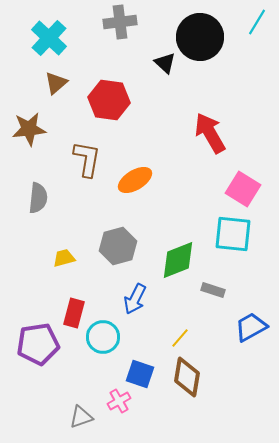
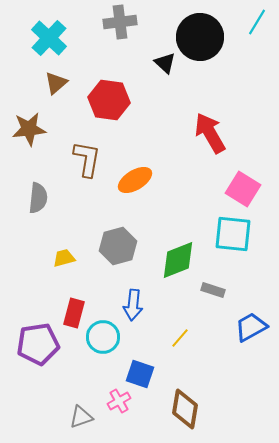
blue arrow: moved 2 px left, 6 px down; rotated 20 degrees counterclockwise
brown diamond: moved 2 px left, 32 px down
